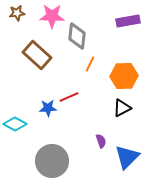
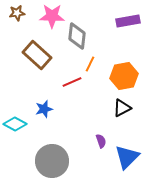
orange hexagon: rotated 8 degrees counterclockwise
red line: moved 3 px right, 15 px up
blue star: moved 4 px left, 1 px down; rotated 12 degrees counterclockwise
